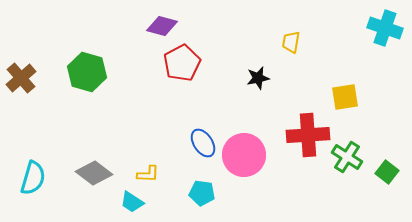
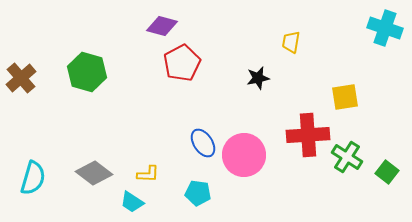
cyan pentagon: moved 4 px left
